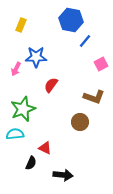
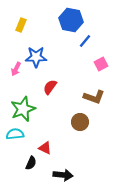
red semicircle: moved 1 px left, 2 px down
